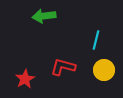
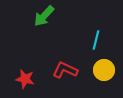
green arrow: rotated 40 degrees counterclockwise
red L-shape: moved 2 px right, 3 px down; rotated 10 degrees clockwise
red star: rotated 30 degrees counterclockwise
